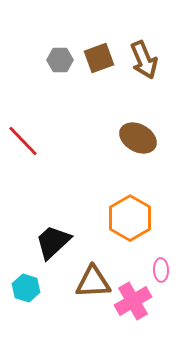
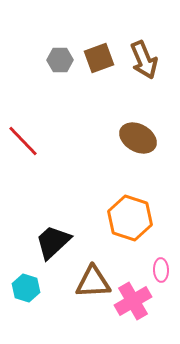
orange hexagon: rotated 12 degrees counterclockwise
